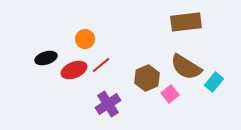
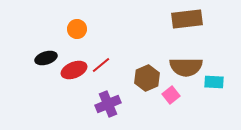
brown rectangle: moved 1 px right, 3 px up
orange circle: moved 8 px left, 10 px up
brown semicircle: rotated 32 degrees counterclockwise
cyan rectangle: rotated 54 degrees clockwise
pink square: moved 1 px right, 1 px down
purple cross: rotated 10 degrees clockwise
